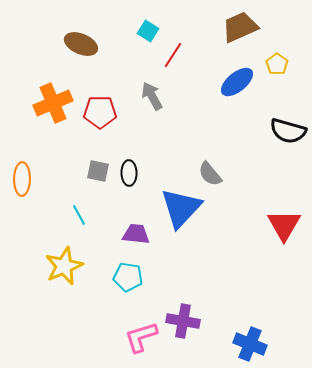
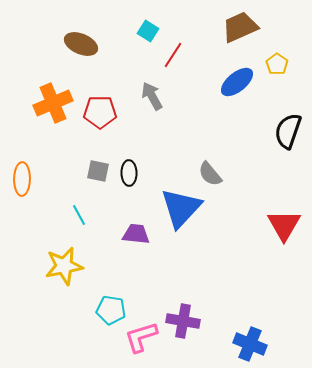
black semicircle: rotated 93 degrees clockwise
yellow star: rotated 12 degrees clockwise
cyan pentagon: moved 17 px left, 33 px down
